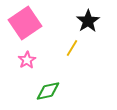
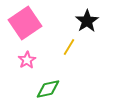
black star: moved 1 px left
yellow line: moved 3 px left, 1 px up
green diamond: moved 2 px up
